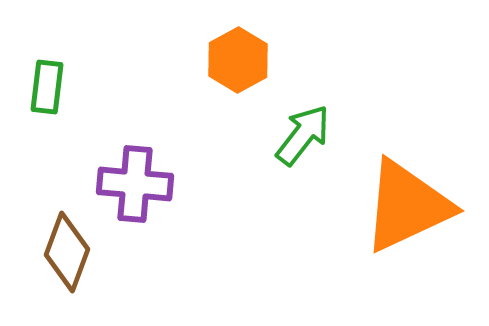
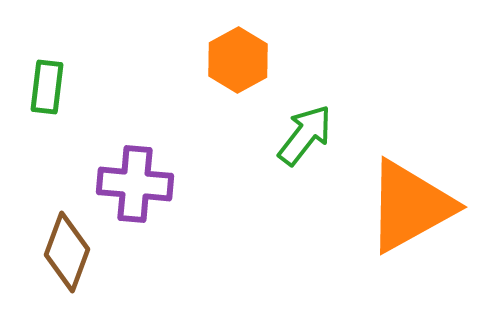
green arrow: moved 2 px right
orange triangle: moved 3 px right; rotated 4 degrees counterclockwise
